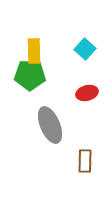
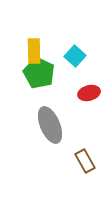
cyan square: moved 10 px left, 7 px down
green pentagon: moved 9 px right, 2 px up; rotated 24 degrees clockwise
red ellipse: moved 2 px right
brown rectangle: rotated 30 degrees counterclockwise
